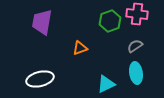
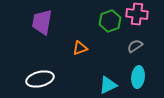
cyan ellipse: moved 2 px right, 4 px down; rotated 15 degrees clockwise
cyan triangle: moved 2 px right, 1 px down
